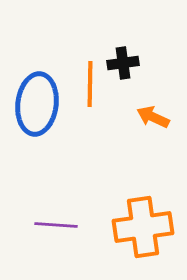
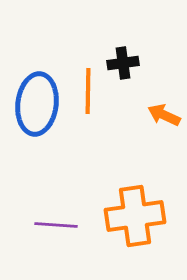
orange line: moved 2 px left, 7 px down
orange arrow: moved 11 px right, 2 px up
orange cross: moved 8 px left, 11 px up
